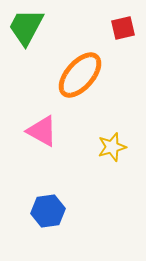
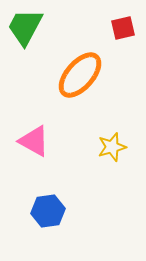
green trapezoid: moved 1 px left
pink triangle: moved 8 px left, 10 px down
